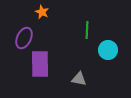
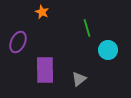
green line: moved 2 px up; rotated 18 degrees counterclockwise
purple ellipse: moved 6 px left, 4 px down
purple rectangle: moved 5 px right, 6 px down
gray triangle: rotated 49 degrees counterclockwise
